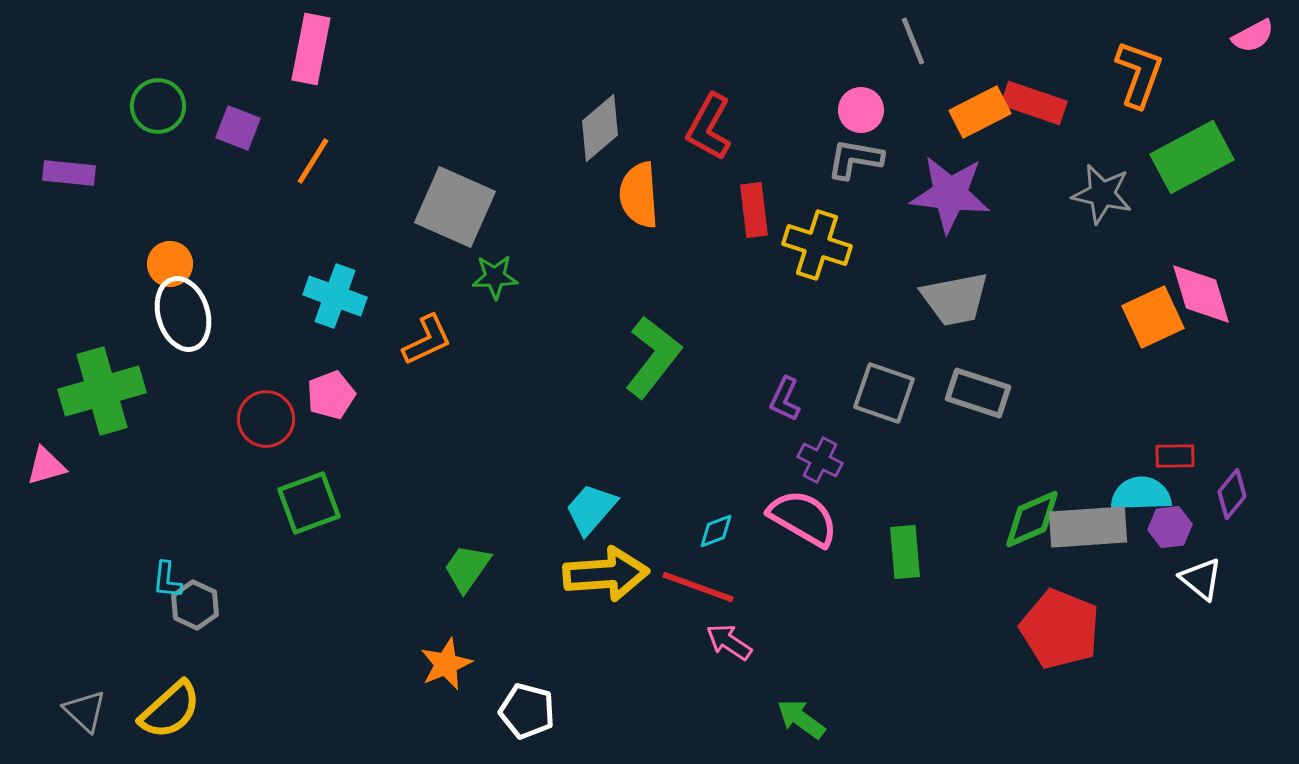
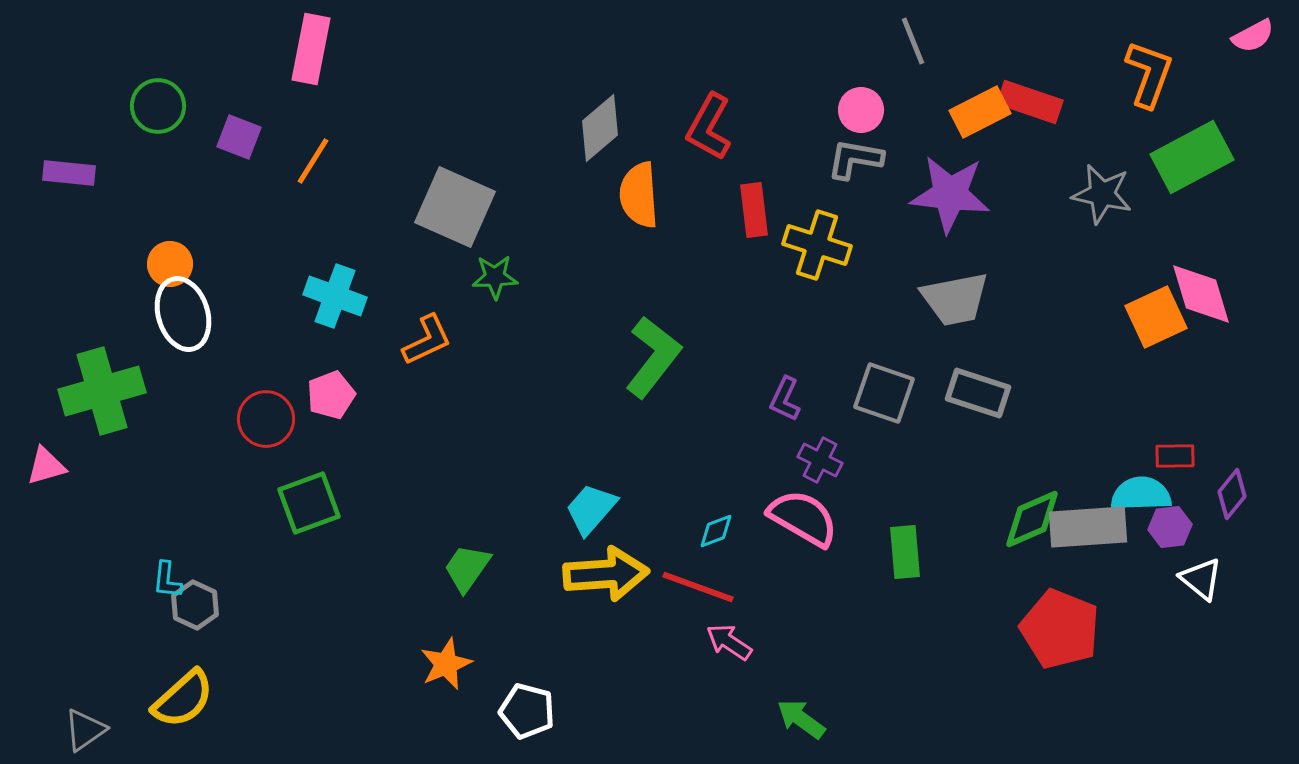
orange L-shape at (1139, 74): moved 10 px right
red rectangle at (1034, 103): moved 4 px left, 1 px up
purple square at (238, 128): moved 1 px right, 9 px down
orange square at (1153, 317): moved 3 px right
yellow semicircle at (170, 710): moved 13 px right, 11 px up
gray triangle at (85, 711): moved 19 px down; rotated 42 degrees clockwise
